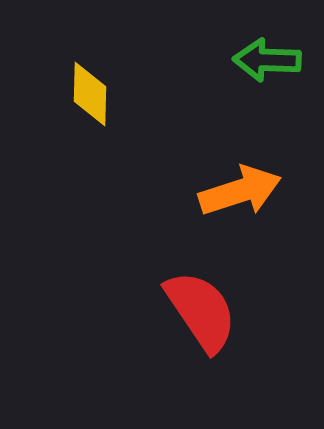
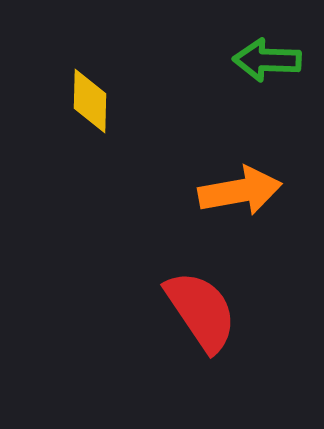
yellow diamond: moved 7 px down
orange arrow: rotated 8 degrees clockwise
